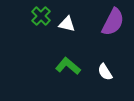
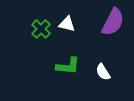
green cross: moved 13 px down
green L-shape: rotated 145 degrees clockwise
white semicircle: moved 2 px left
